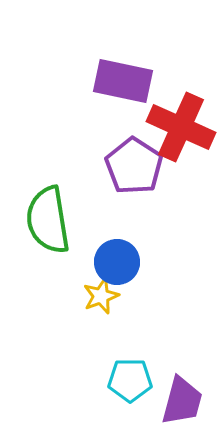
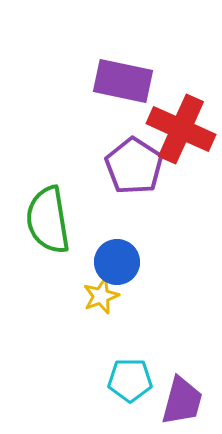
red cross: moved 2 px down
